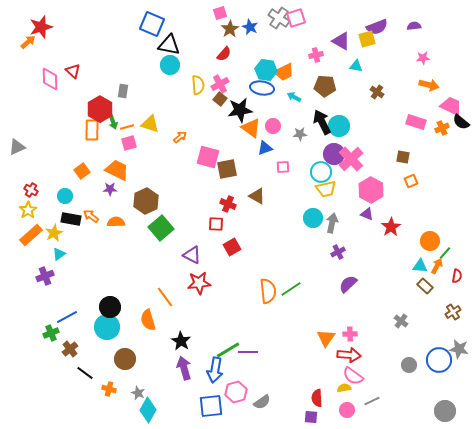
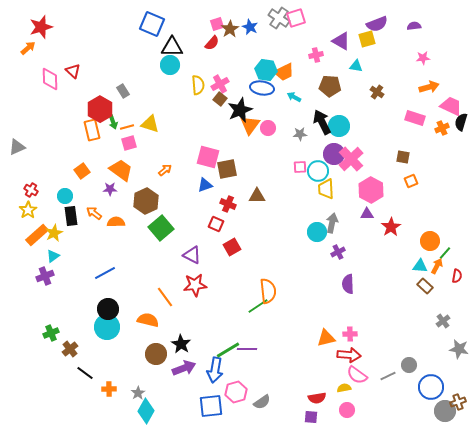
pink square at (220, 13): moved 3 px left, 11 px down
purple semicircle at (377, 27): moved 3 px up
orange arrow at (28, 42): moved 6 px down
black triangle at (169, 45): moved 3 px right, 2 px down; rotated 10 degrees counterclockwise
red semicircle at (224, 54): moved 12 px left, 11 px up
orange arrow at (429, 85): moved 2 px down; rotated 30 degrees counterclockwise
brown pentagon at (325, 86): moved 5 px right
gray rectangle at (123, 91): rotated 40 degrees counterclockwise
black star at (240, 110): rotated 15 degrees counterclockwise
pink rectangle at (416, 122): moved 1 px left, 4 px up
black semicircle at (461, 122): rotated 66 degrees clockwise
pink circle at (273, 126): moved 5 px left, 2 px down
orange triangle at (251, 128): moved 1 px left, 3 px up; rotated 30 degrees clockwise
orange rectangle at (92, 130): rotated 15 degrees counterclockwise
orange arrow at (180, 137): moved 15 px left, 33 px down
blue triangle at (265, 148): moved 60 px left, 37 px down
pink square at (283, 167): moved 17 px right
orange trapezoid at (117, 170): moved 4 px right; rotated 10 degrees clockwise
cyan circle at (321, 172): moved 3 px left, 1 px up
yellow trapezoid at (326, 189): rotated 100 degrees clockwise
brown triangle at (257, 196): rotated 30 degrees counterclockwise
purple triangle at (367, 214): rotated 24 degrees counterclockwise
orange arrow at (91, 216): moved 3 px right, 3 px up
cyan circle at (313, 218): moved 4 px right, 14 px down
black rectangle at (71, 219): moved 3 px up; rotated 72 degrees clockwise
red square at (216, 224): rotated 21 degrees clockwise
orange rectangle at (31, 235): moved 6 px right
cyan triangle at (59, 254): moved 6 px left, 2 px down
red star at (199, 283): moved 4 px left, 2 px down
purple semicircle at (348, 284): rotated 48 degrees counterclockwise
green line at (291, 289): moved 33 px left, 17 px down
black circle at (110, 307): moved 2 px left, 2 px down
brown cross at (453, 312): moved 5 px right, 90 px down; rotated 14 degrees clockwise
blue line at (67, 317): moved 38 px right, 44 px up
orange semicircle at (148, 320): rotated 120 degrees clockwise
gray cross at (401, 321): moved 42 px right; rotated 16 degrees clockwise
orange triangle at (326, 338): rotated 42 degrees clockwise
black star at (181, 341): moved 3 px down
purple line at (248, 352): moved 1 px left, 3 px up
brown circle at (125, 359): moved 31 px right, 5 px up
blue circle at (439, 360): moved 8 px left, 27 px down
purple arrow at (184, 368): rotated 85 degrees clockwise
pink semicircle at (353, 376): moved 4 px right, 1 px up
orange cross at (109, 389): rotated 16 degrees counterclockwise
gray star at (138, 393): rotated 16 degrees clockwise
red semicircle at (317, 398): rotated 96 degrees counterclockwise
gray line at (372, 401): moved 16 px right, 25 px up
cyan diamond at (148, 410): moved 2 px left, 1 px down
